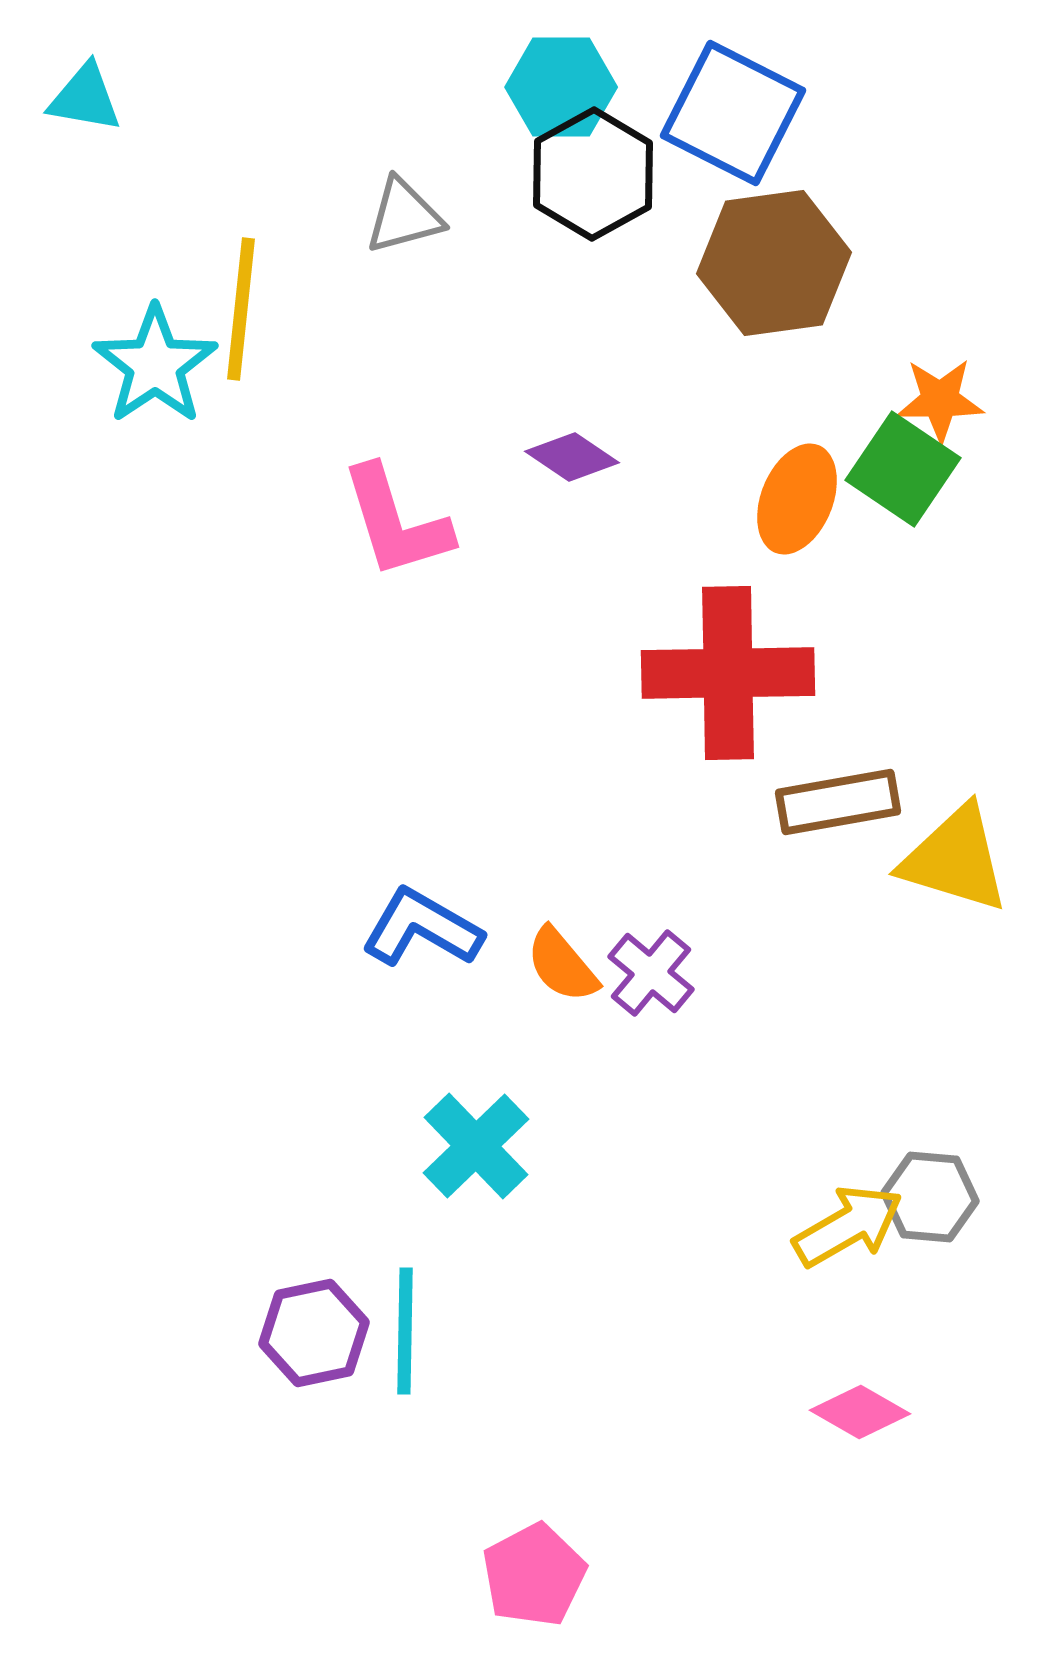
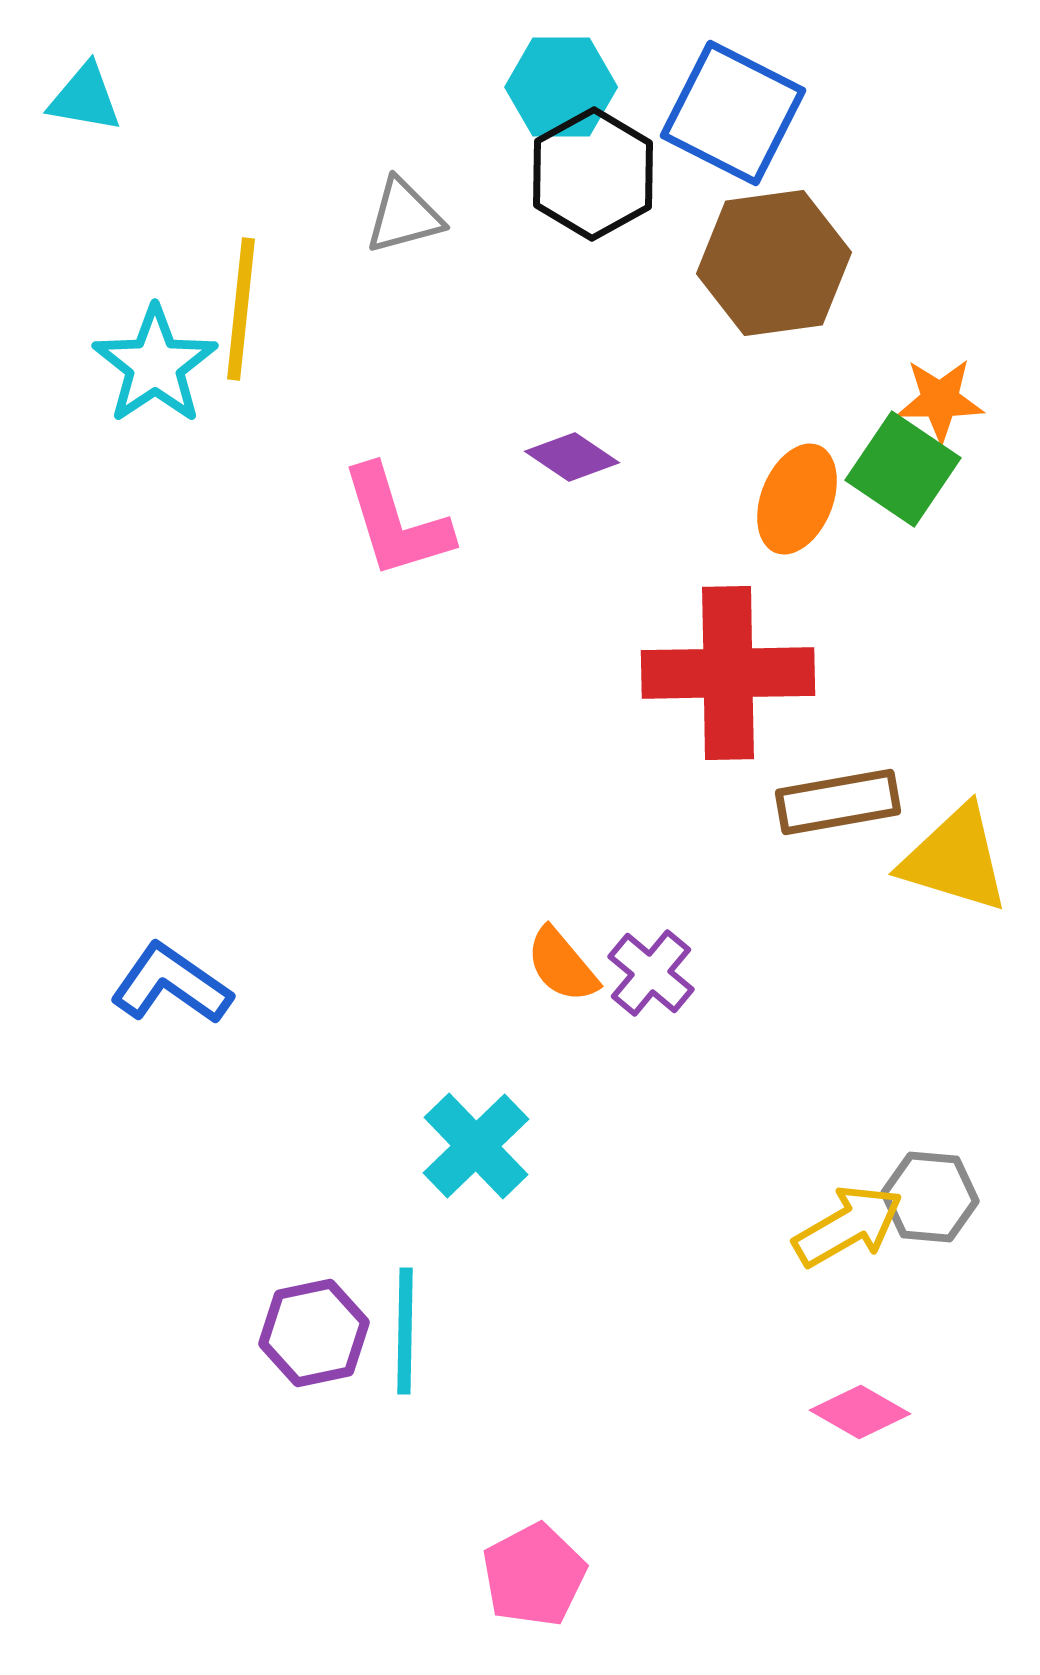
blue L-shape: moved 251 px left, 56 px down; rotated 5 degrees clockwise
